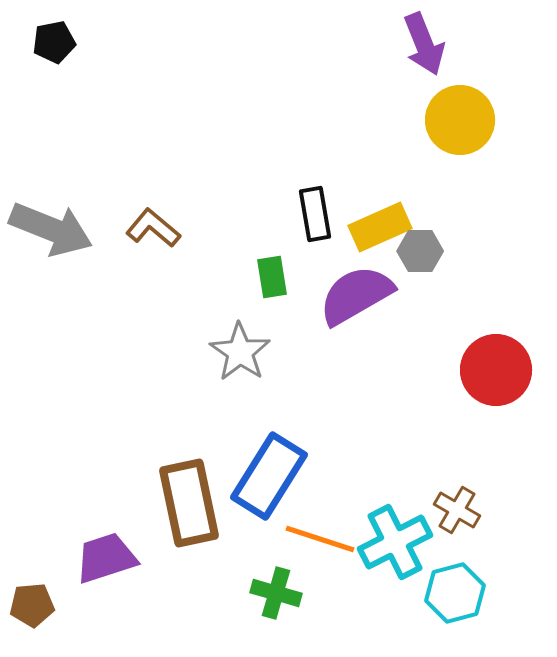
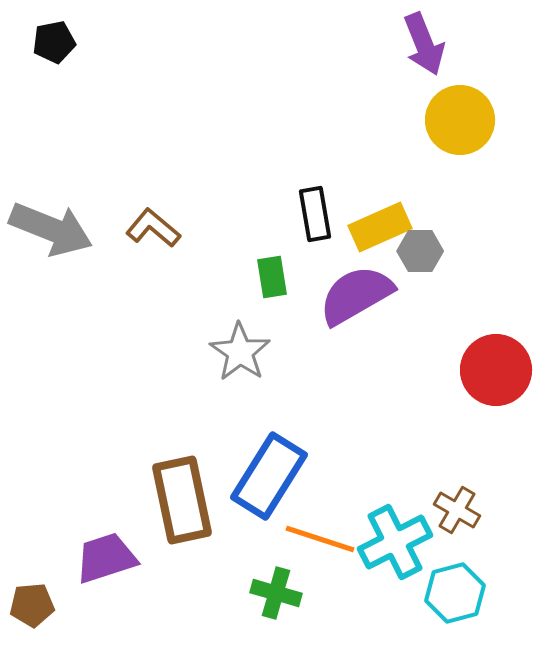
brown rectangle: moved 7 px left, 3 px up
